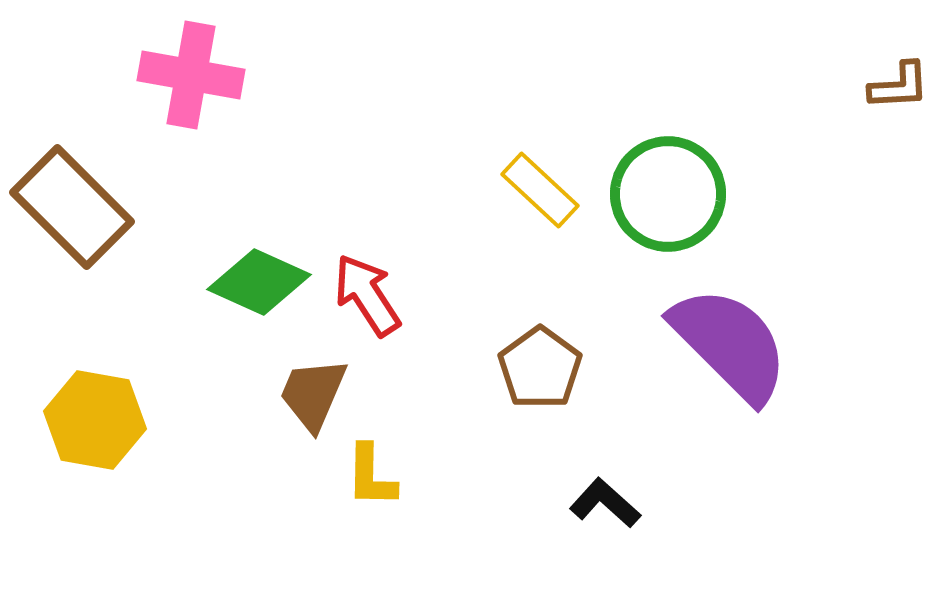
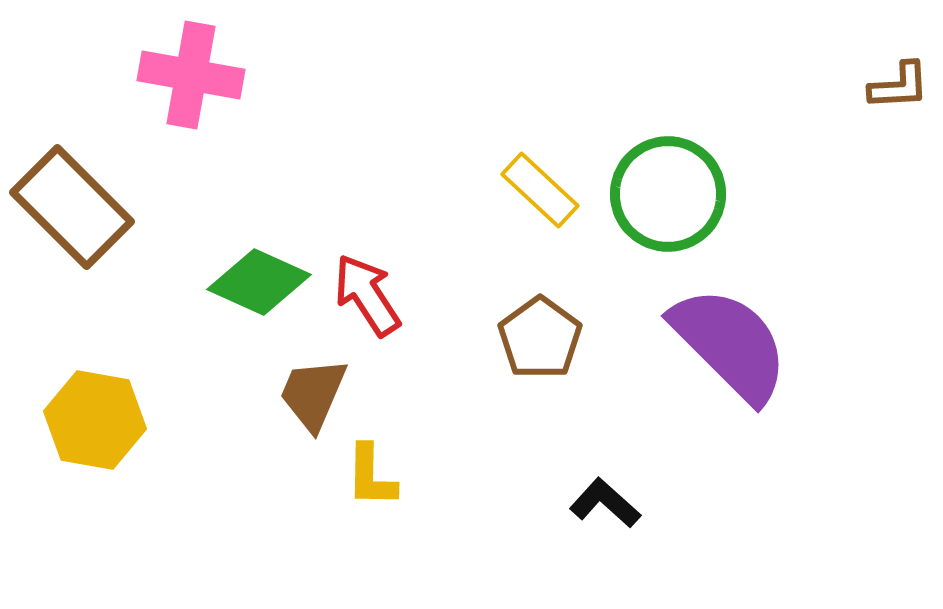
brown pentagon: moved 30 px up
